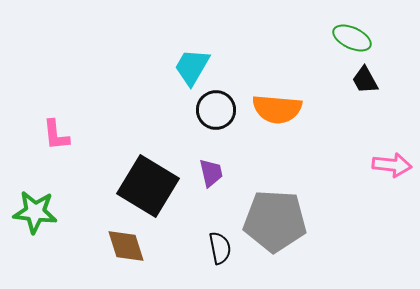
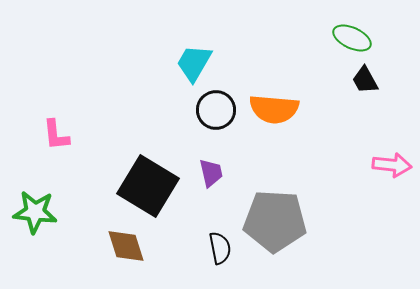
cyan trapezoid: moved 2 px right, 4 px up
orange semicircle: moved 3 px left
